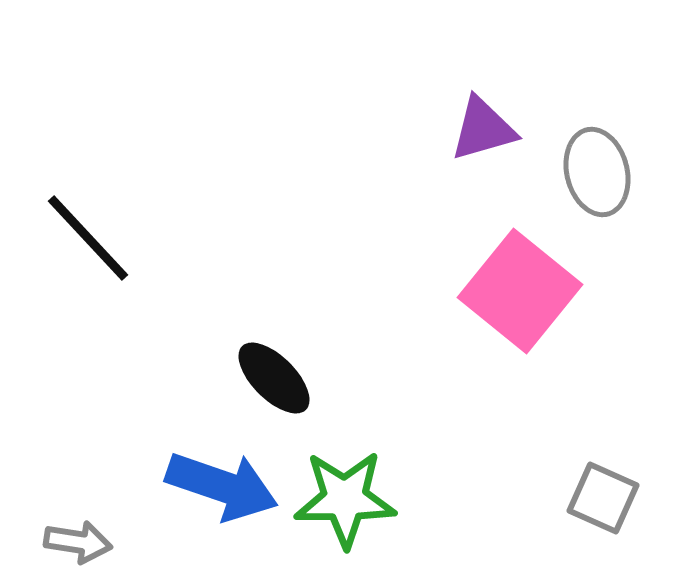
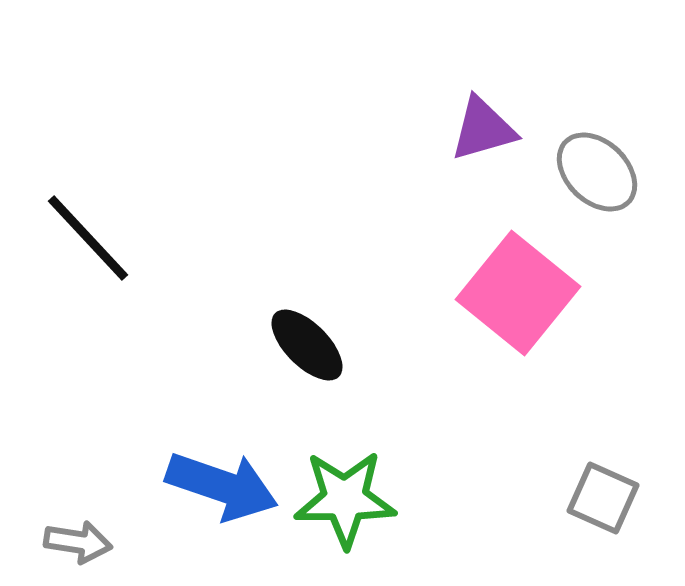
gray ellipse: rotated 32 degrees counterclockwise
pink square: moved 2 px left, 2 px down
black ellipse: moved 33 px right, 33 px up
